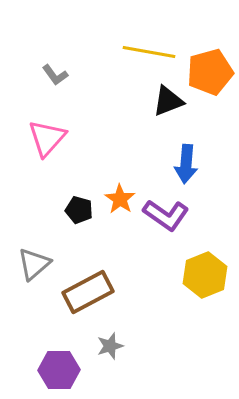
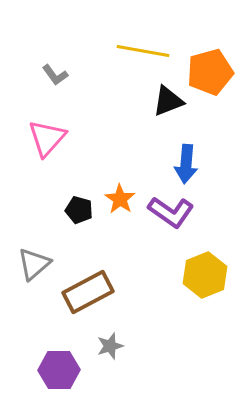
yellow line: moved 6 px left, 1 px up
purple L-shape: moved 5 px right, 3 px up
